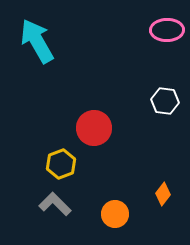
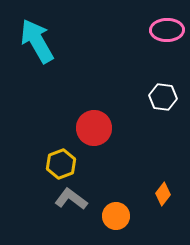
white hexagon: moved 2 px left, 4 px up
gray L-shape: moved 16 px right, 5 px up; rotated 8 degrees counterclockwise
orange circle: moved 1 px right, 2 px down
